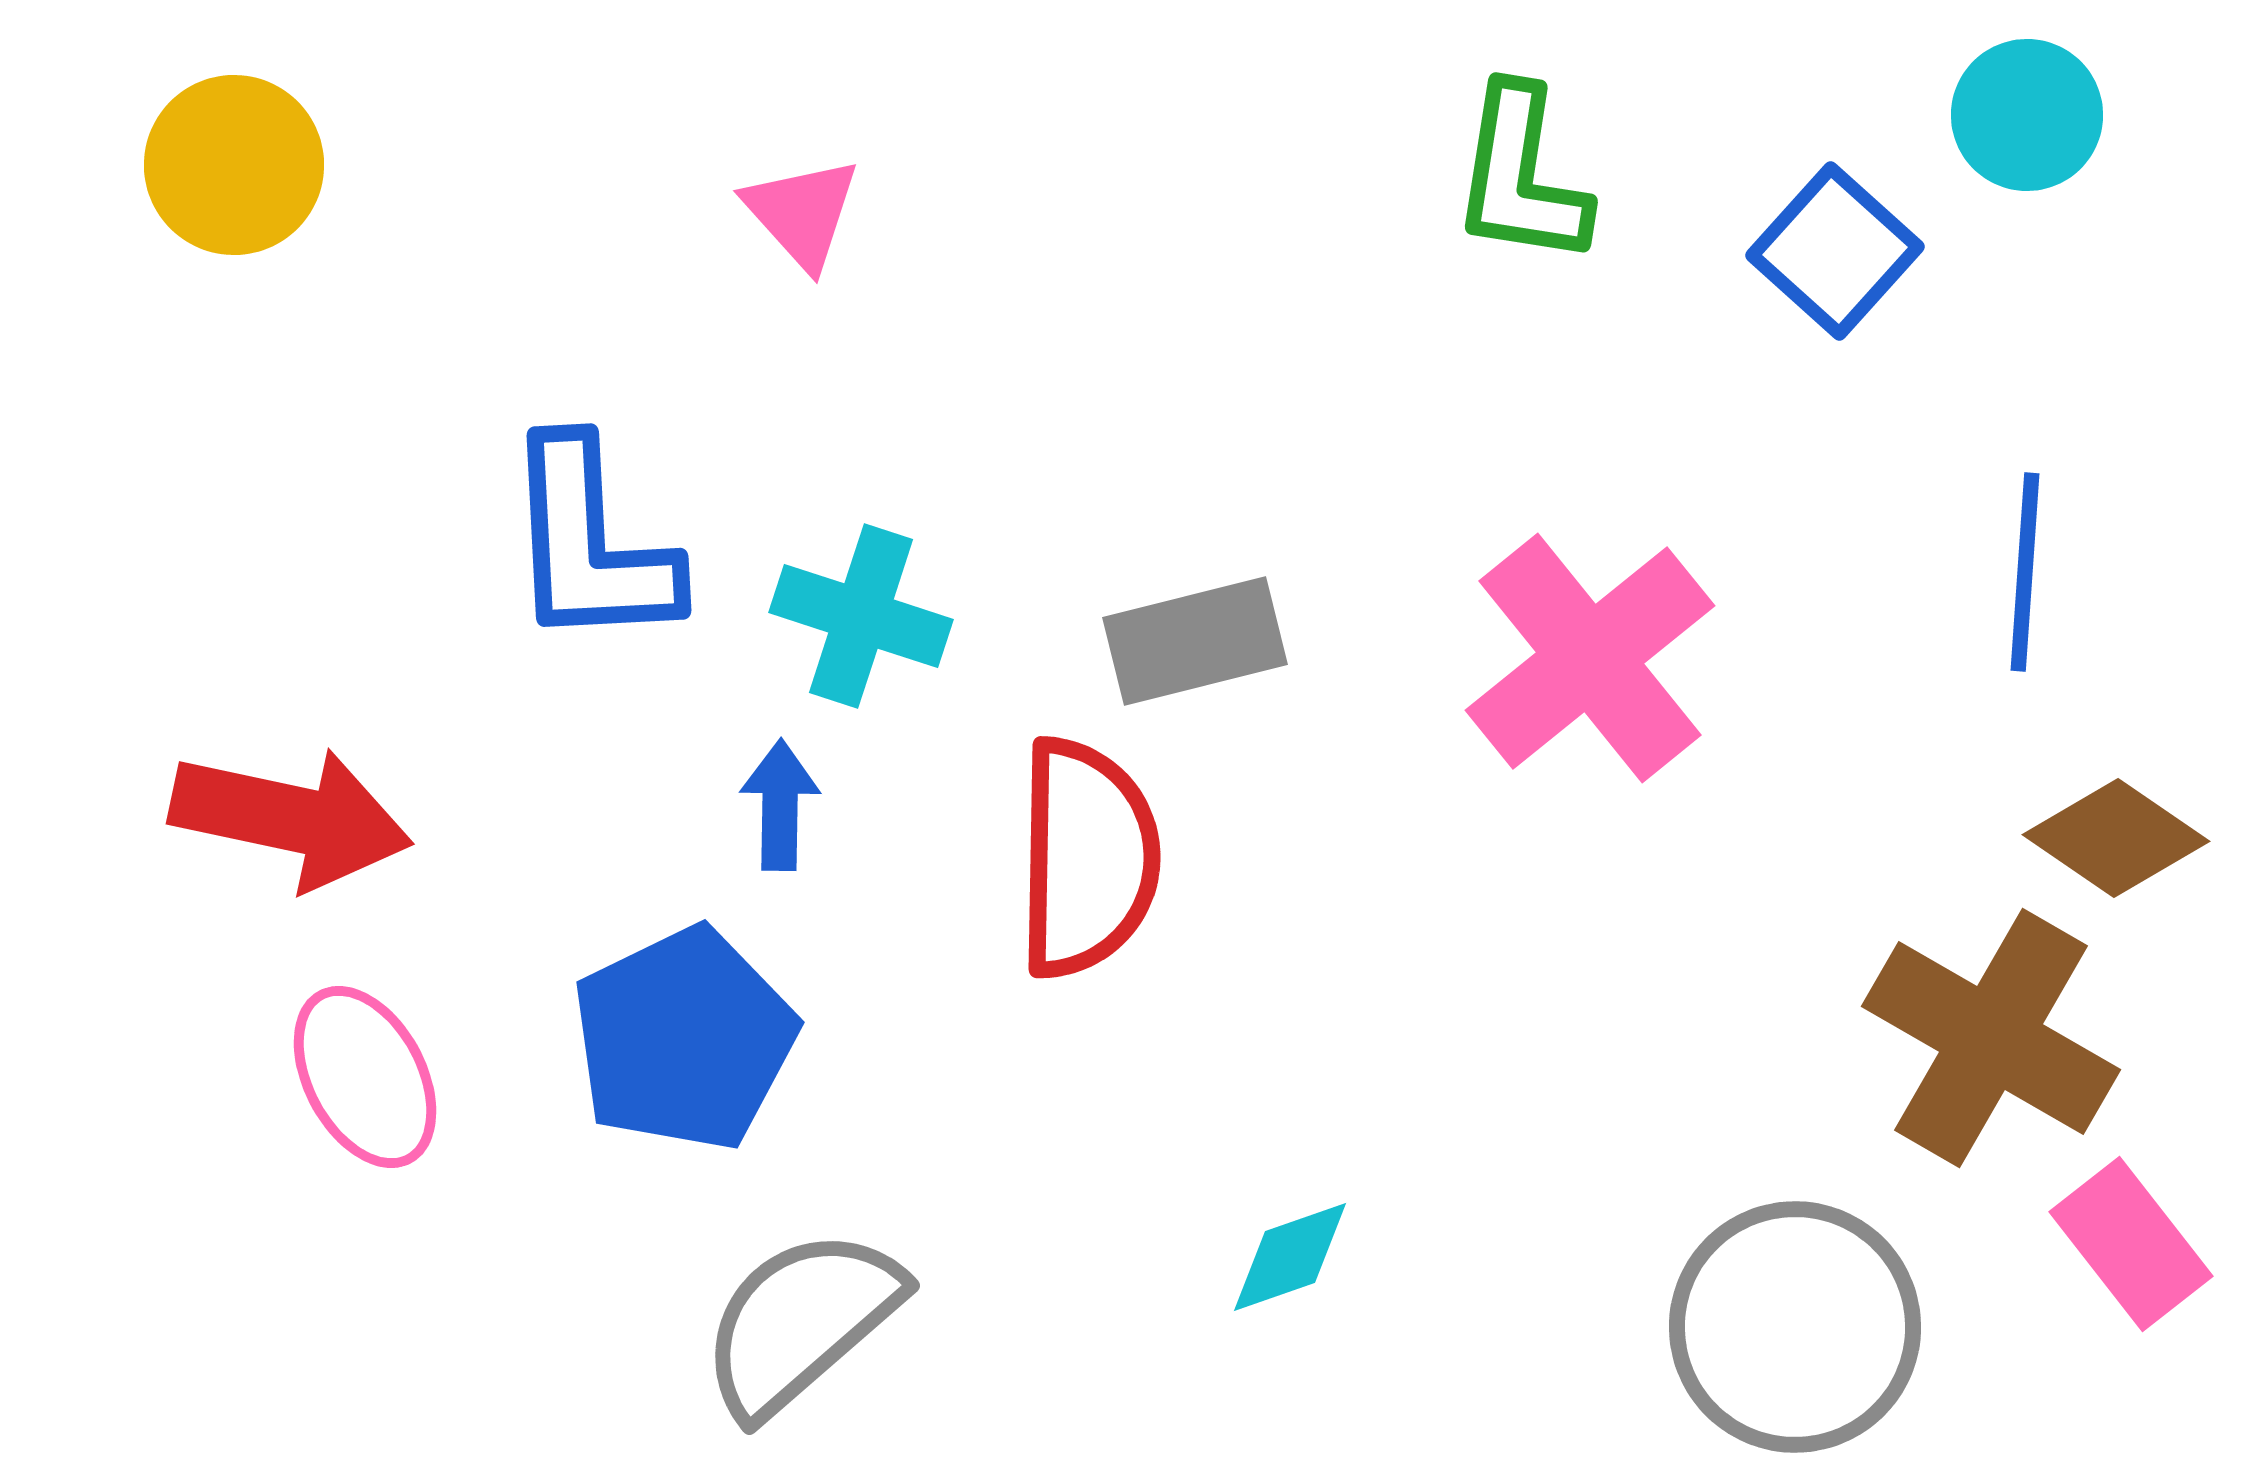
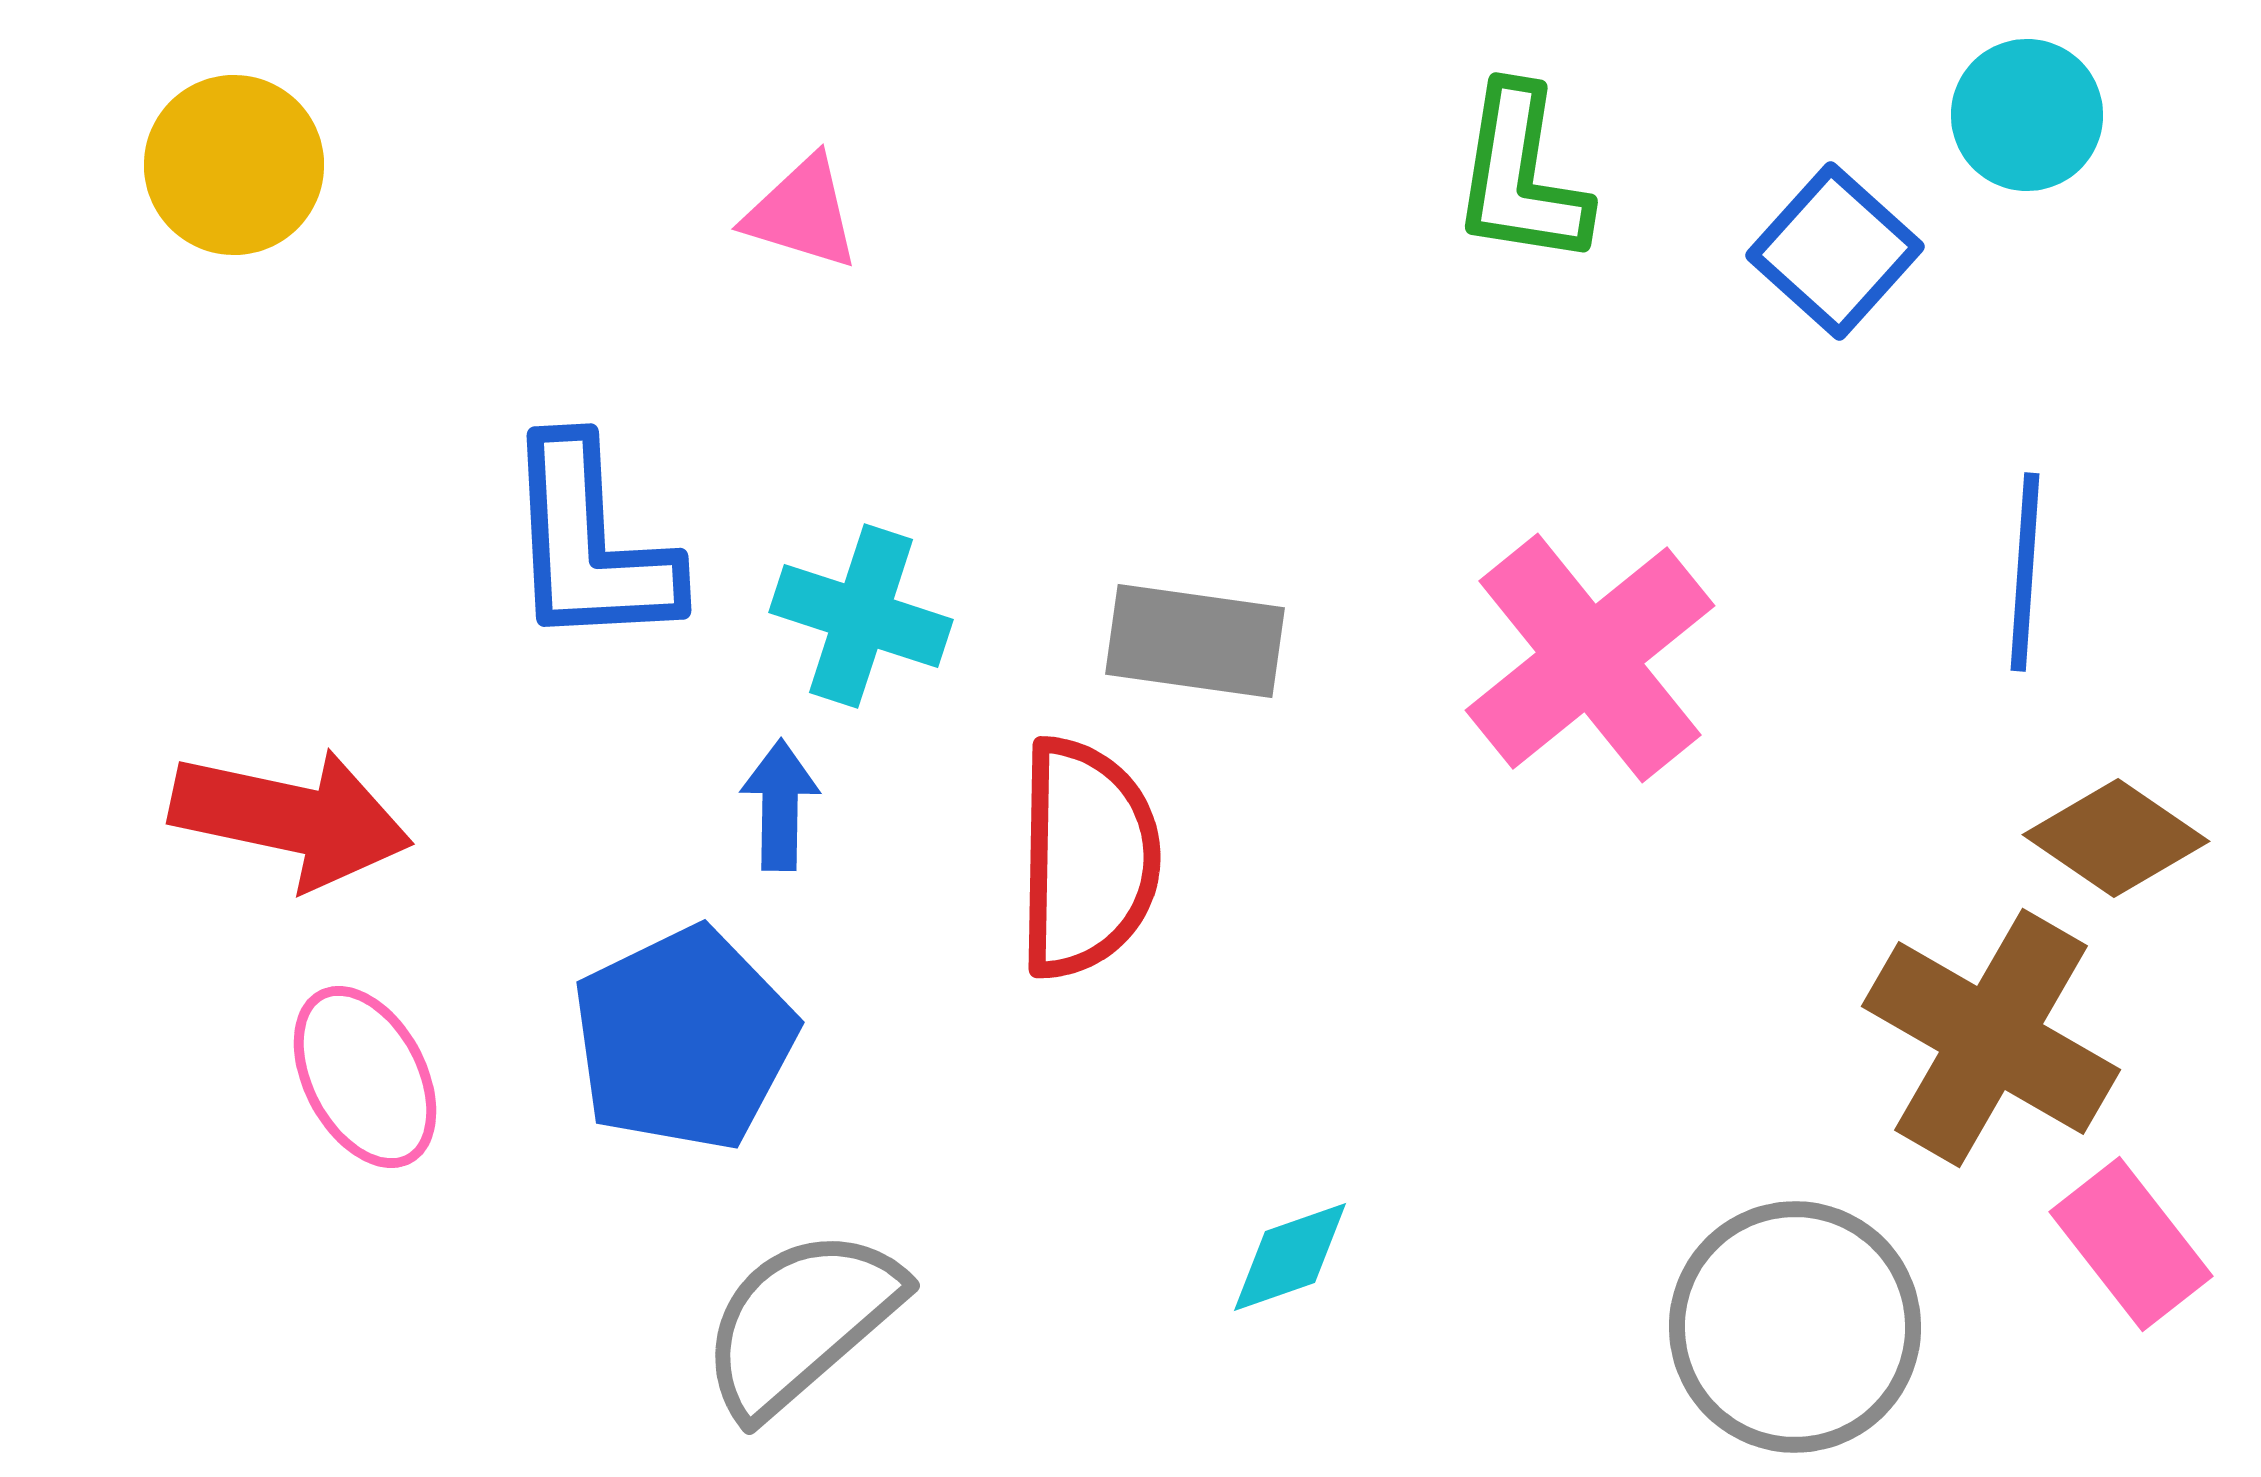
pink triangle: rotated 31 degrees counterclockwise
gray rectangle: rotated 22 degrees clockwise
